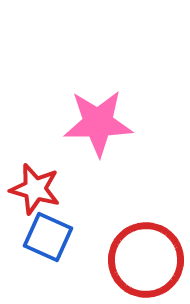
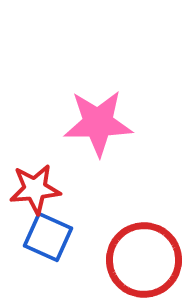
red star: rotated 21 degrees counterclockwise
red circle: moved 2 px left
